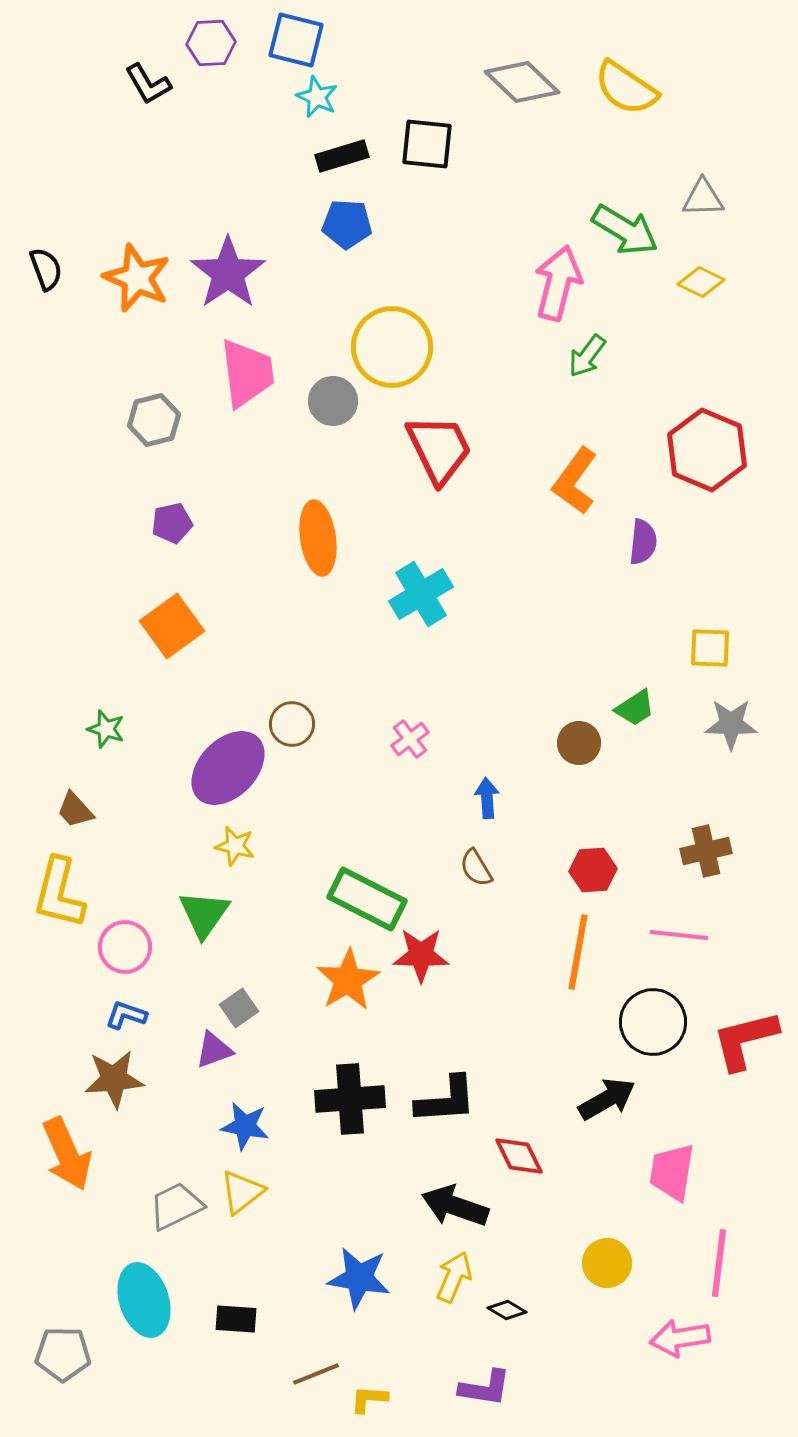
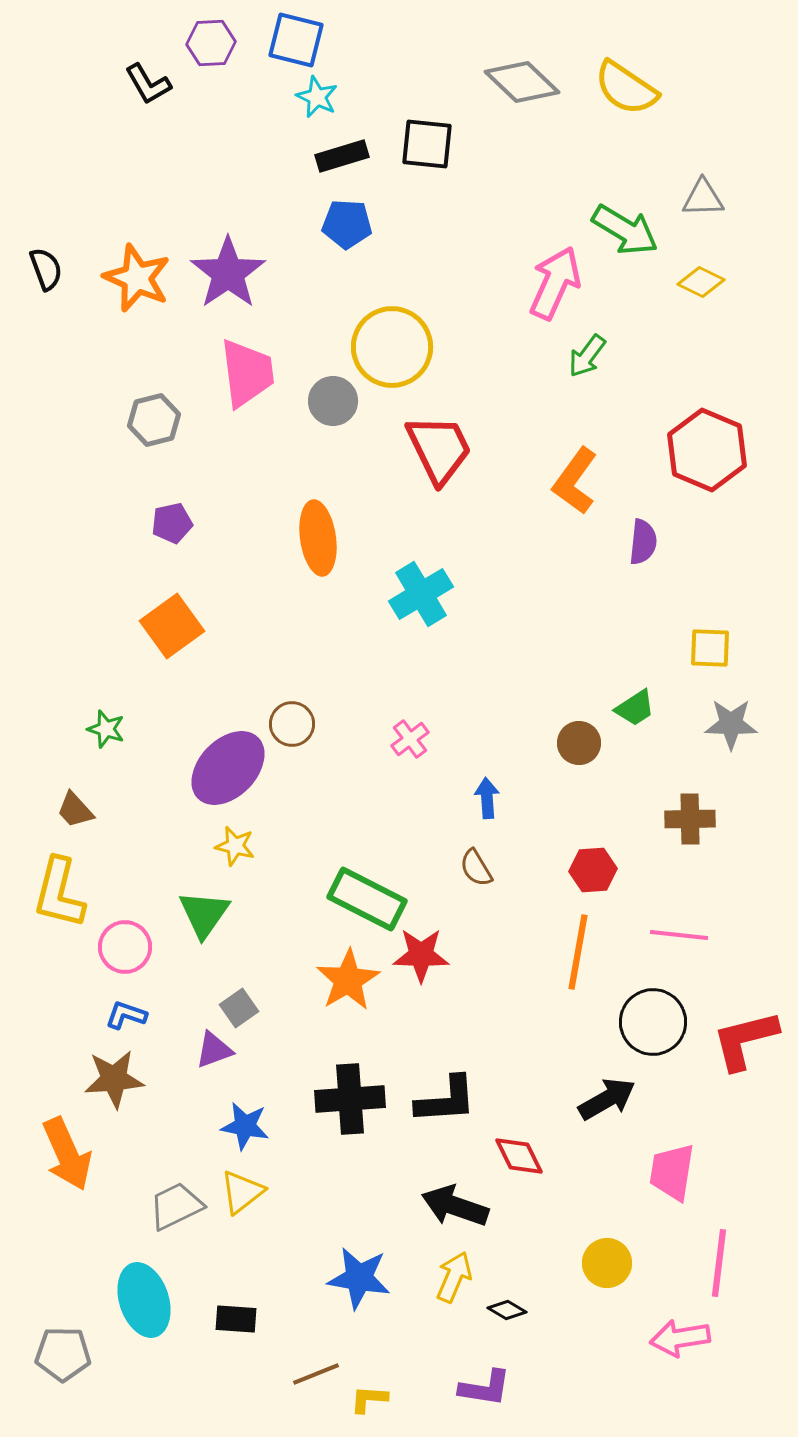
pink arrow at (558, 283): moved 3 px left; rotated 10 degrees clockwise
brown cross at (706, 851): moved 16 px left, 32 px up; rotated 12 degrees clockwise
